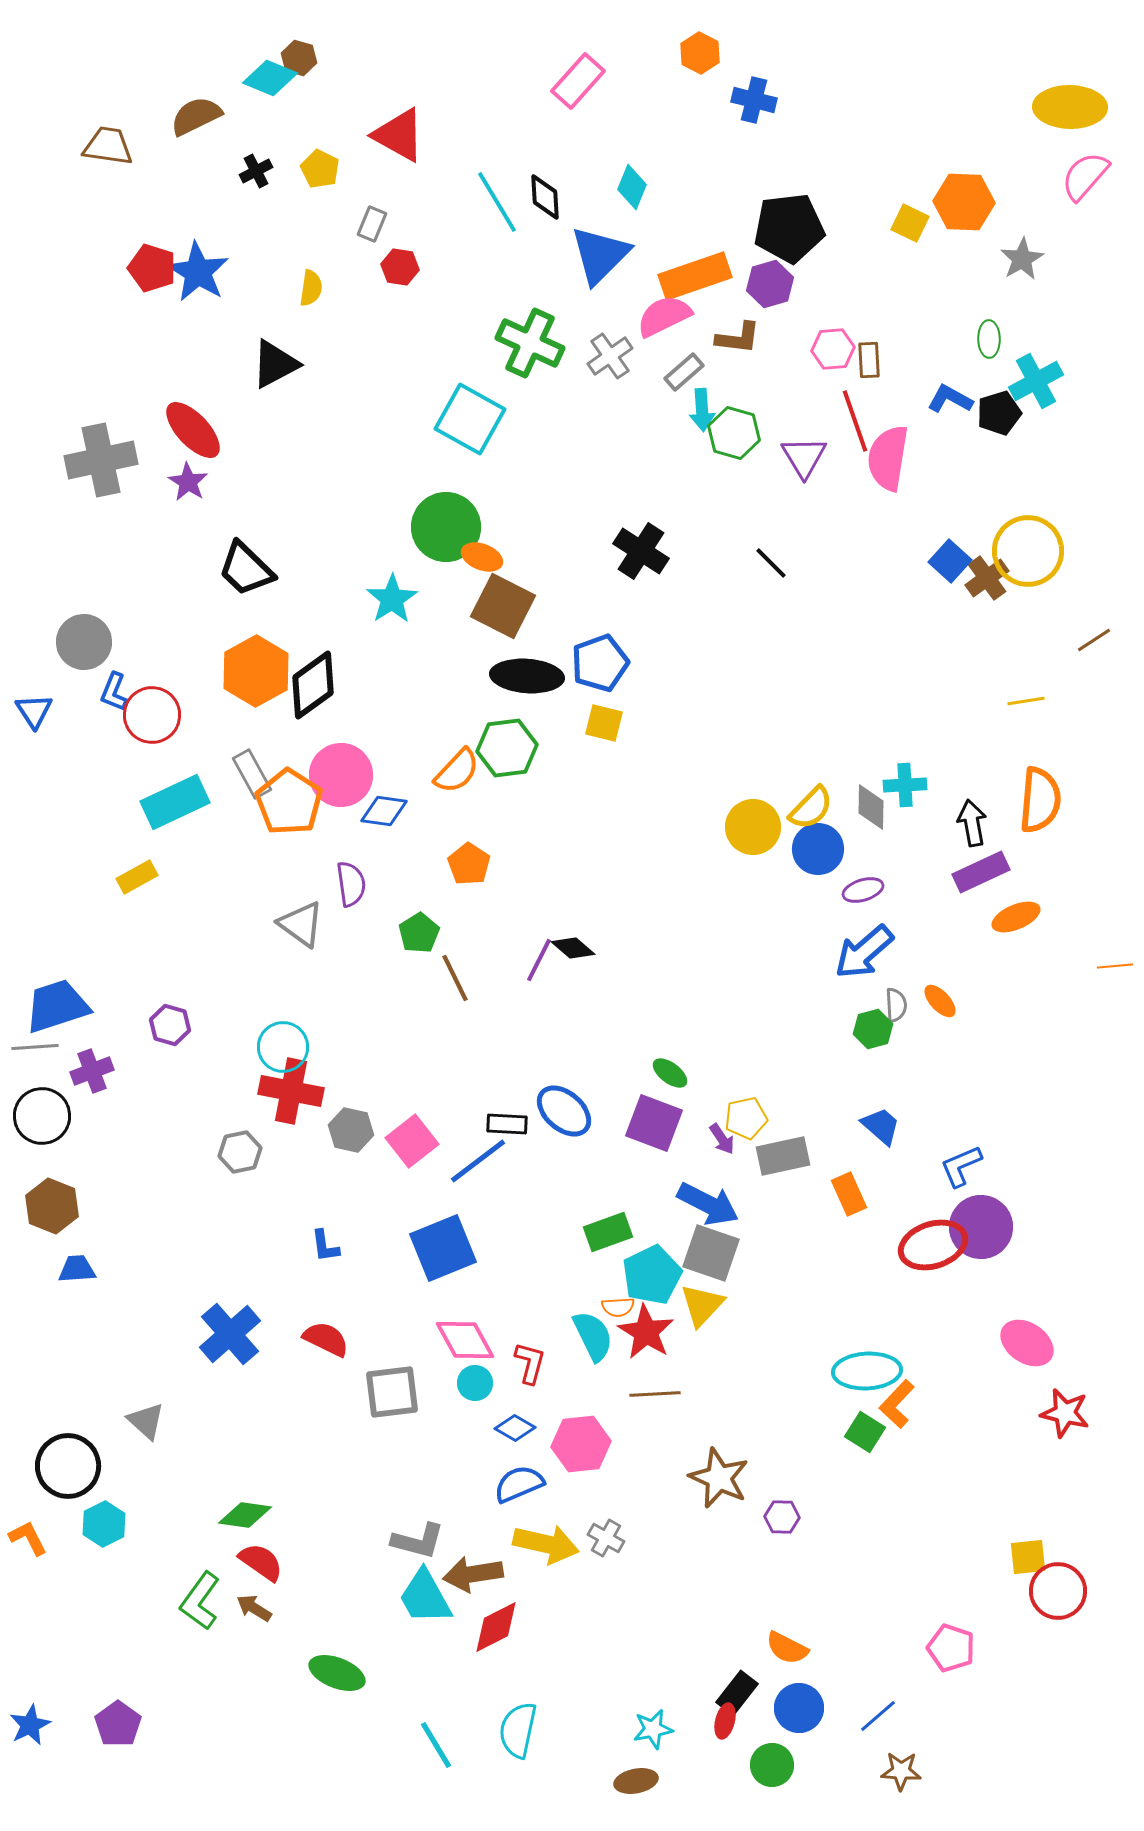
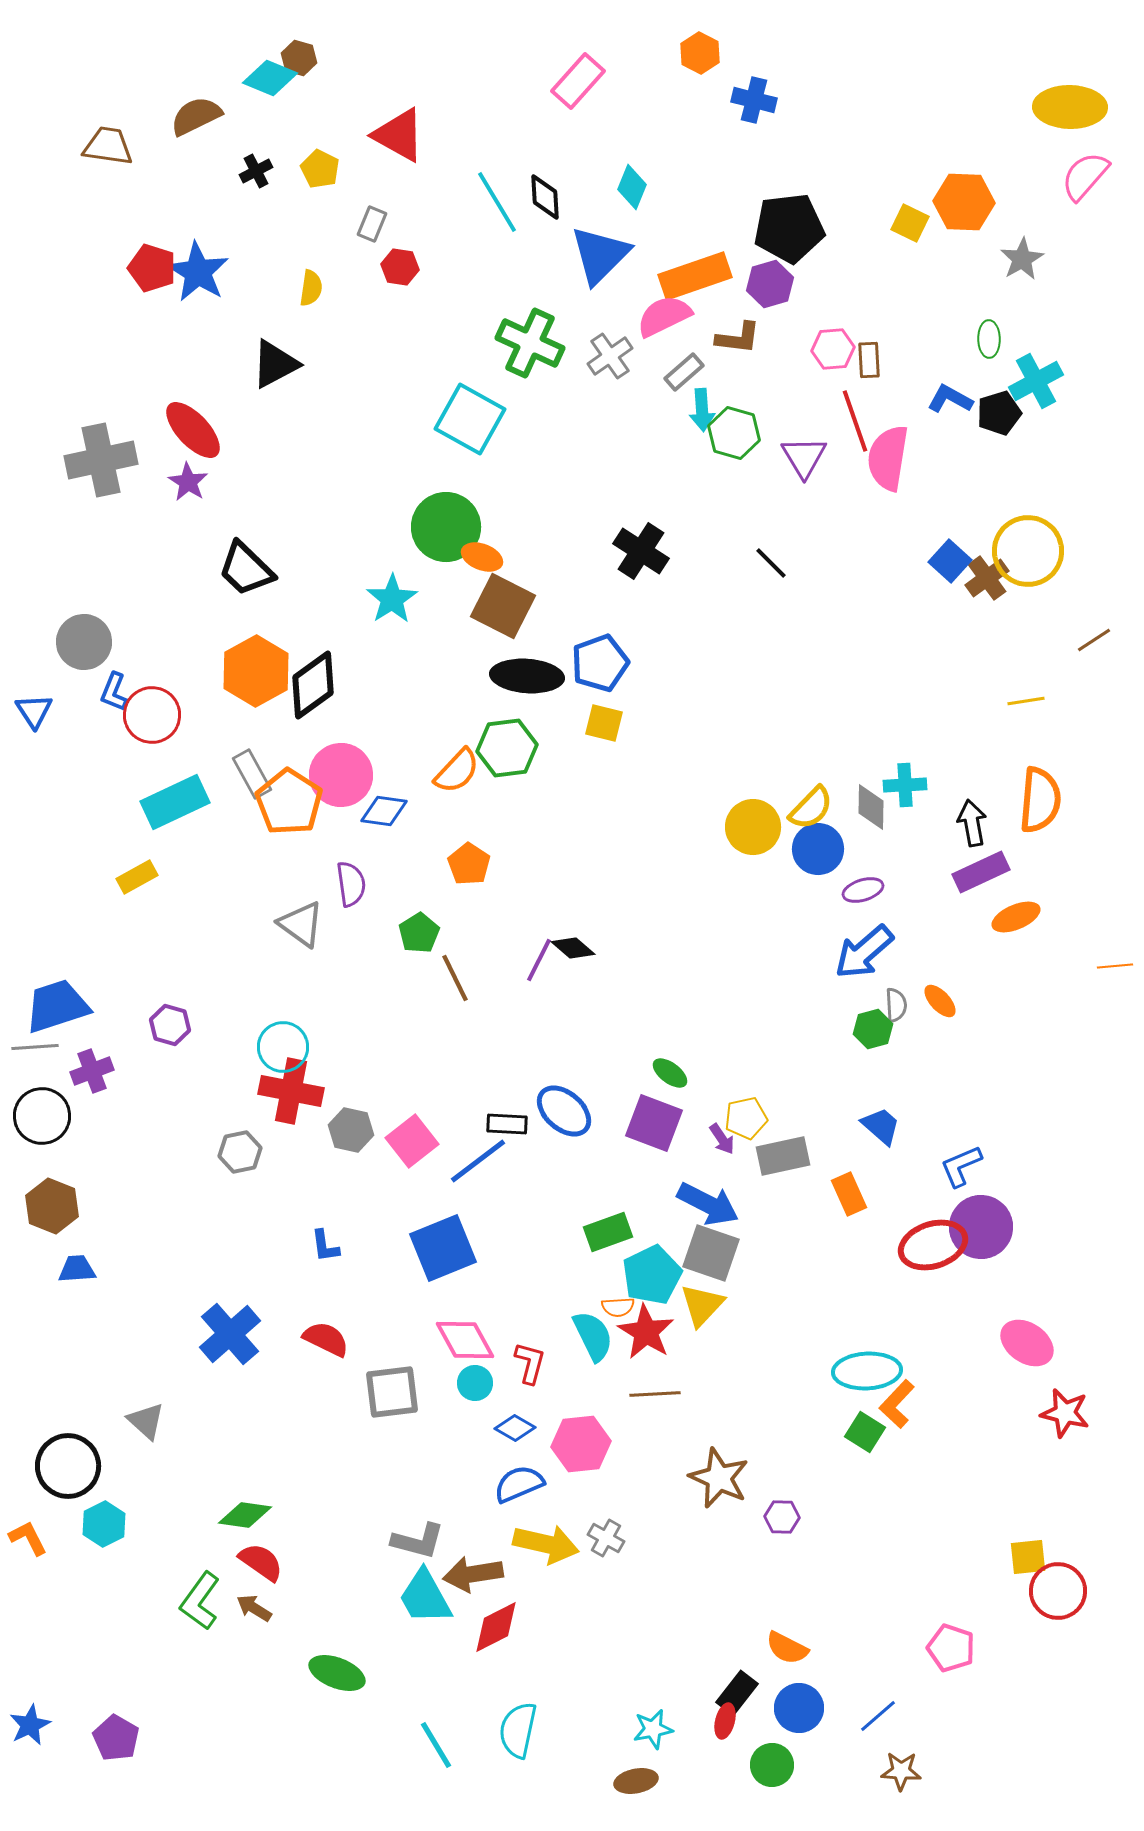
purple pentagon at (118, 1724): moved 2 px left, 14 px down; rotated 6 degrees counterclockwise
